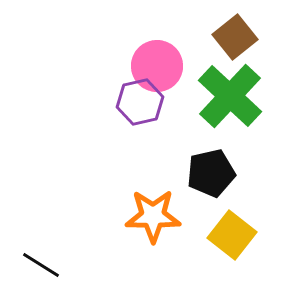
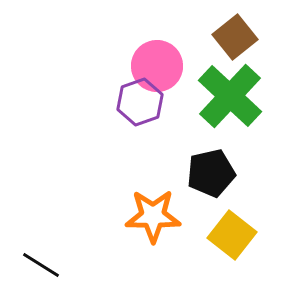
purple hexagon: rotated 6 degrees counterclockwise
